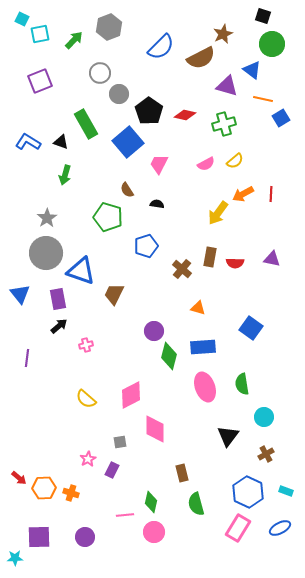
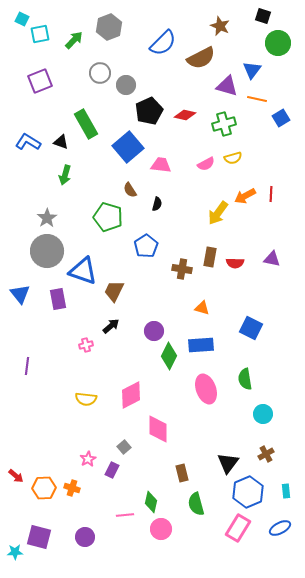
brown star at (223, 34): moved 3 px left, 8 px up; rotated 24 degrees counterclockwise
green circle at (272, 44): moved 6 px right, 1 px up
blue semicircle at (161, 47): moved 2 px right, 4 px up
blue triangle at (252, 70): rotated 30 degrees clockwise
gray circle at (119, 94): moved 7 px right, 9 px up
orange line at (263, 99): moved 6 px left
black pentagon at (149, 111): rotated 12 degrees clockwise
blue square at (128, 142): moved 5 px down
yellow semicircle at (235, 161): moved 2 px left, 3 px up; rotated 24 degrees clockwise
pink trapezoid at (159, 164): moved 2 px right, 1 px down; rotated 70 degrees clockwise
brown semicircle at (127, 190): moved 3 px right
orange arrow at (243, 194): moved 2 px right, 2 px down
black semicircle at (157, 204): rotated 96 degrees clockwise
blue pentagon at (146, 246): rotated 15 degrees counterclockwise
gray circle at (46, 253): moved 1 px right, 2 px up
brown cross at (182, 269): rotated 30 degrees counterclockwise
blue triangle at (81, 271): moved 2 px right
brown trapezoid at (114, 294): moved 3 px up
orange triangle at (198, 308): moved 4 px right
black arrow at (59, 326): moved 52 px right
blue square at (251, 328): rotated 10 degrees counterclockwise
blue rectangle at (203, 347): moved 2 px left, 2 px up
green diamond at (169, 356): rotated 12 degrees clockwise
purple line at (27, 358): moved 8 px down
green semicircle at (242, 384): moved 3 px right, 5 px up
pink ellipse at (205, 387): moved 1 px right, 2 px down
yellow semicircle at (86, 399): rotated 35 degrees counterclockwise
cyan circle at (264, 417): moved 1 px left, 3 px up
pink diamond at (155, 429): moved 3 px right
black triangle at (228, 436): moved 27 px down
gray square at (120, 442): moved 4 px right, 5 px down; rotated 32 degrees counterclockwise
red arrow at (19, 478): moved 3 px left, 2 px up
cyan rectangle at (286, 491): rotated 64 degrees clockwise
blue hexagon at (248, 492): rotated 12 degrees clockwise
orange cross at (71, 493): moved 1 px right, 5 px up
pink circle at (154, 532): moved 7 px right, 3 px up
purple square at (39, 537): rotated 15 degrees clockwise
cyan star at (15, 558): moved 6 px up
